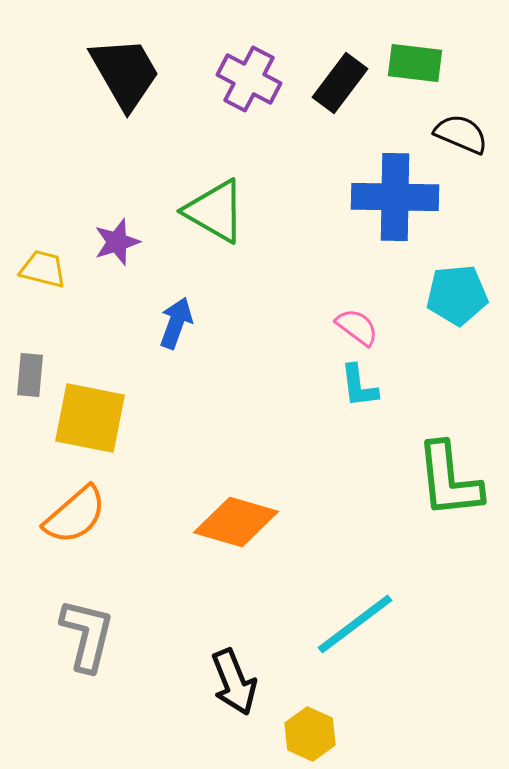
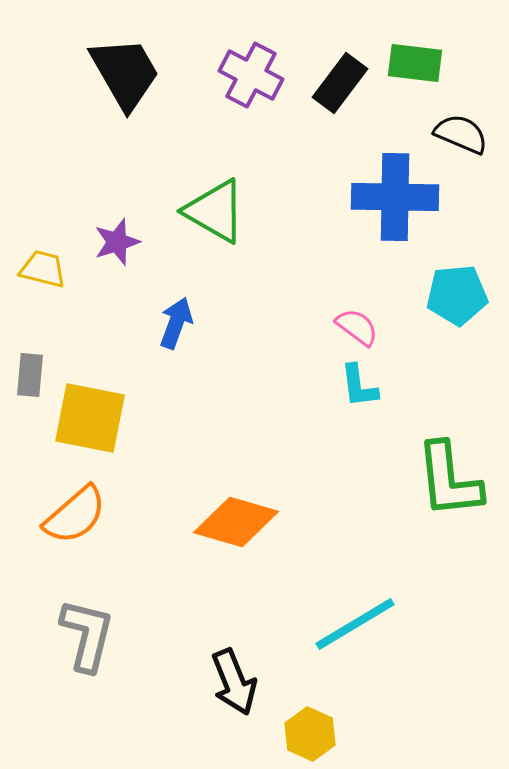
purple cross: moved 2 px right, 4 px up
cyan line: rotated 6 degrees clockwise
